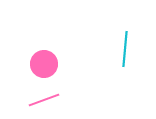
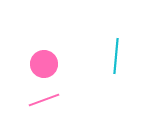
cyan line: moved 9 px left, 7 px down
